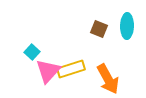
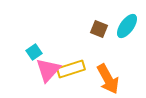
cyan ellipse: rotated 35 degrees clockwise
cyan square: moved 2 px right; rotated 14 degrees clockwise
pink triangle: moved 1 px up
